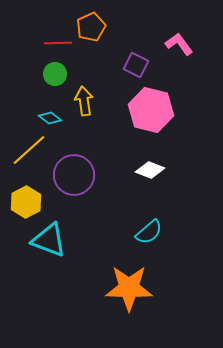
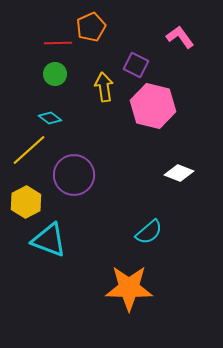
pink L-shape: moved 1 px right, 7 px up
yellow arrow: moved 20 px right, 14 px up
pink hexagon: moved 2 px right, 4 px up
white diamond: moved 29 px right, 3 px down
